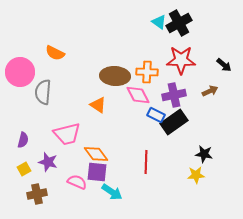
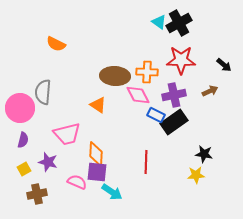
orange semicircle: moved 1 px right, 9 px up
pink circle: moved 36 px down
orange diamond: rotated 40 degrees clockwise
